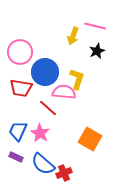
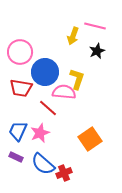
pink star: rotated 18 degrees clockwise
orange square: rotated 25 degrees clockwise
